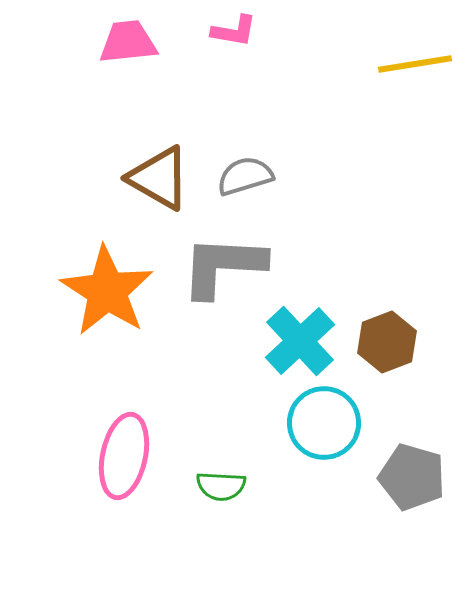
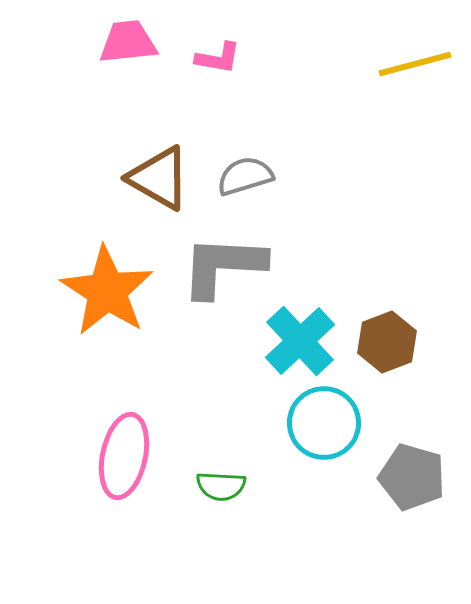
pink L-shape: moved 16 px left, 27 px down
yellow line: rotated 6 degrees counterclockwise
